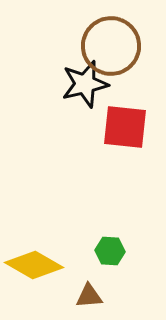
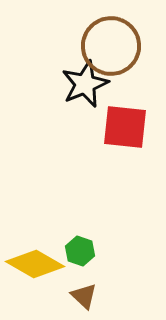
black star: rotated 9 degrees counterclockwise
green hexagon: moved 30 px left; rotated 16 degrees clockwise
yellow diamond: moved 1 px right, 1 px up
brown triangle: moved 5 px left; rotated 48 degrees clockwise
